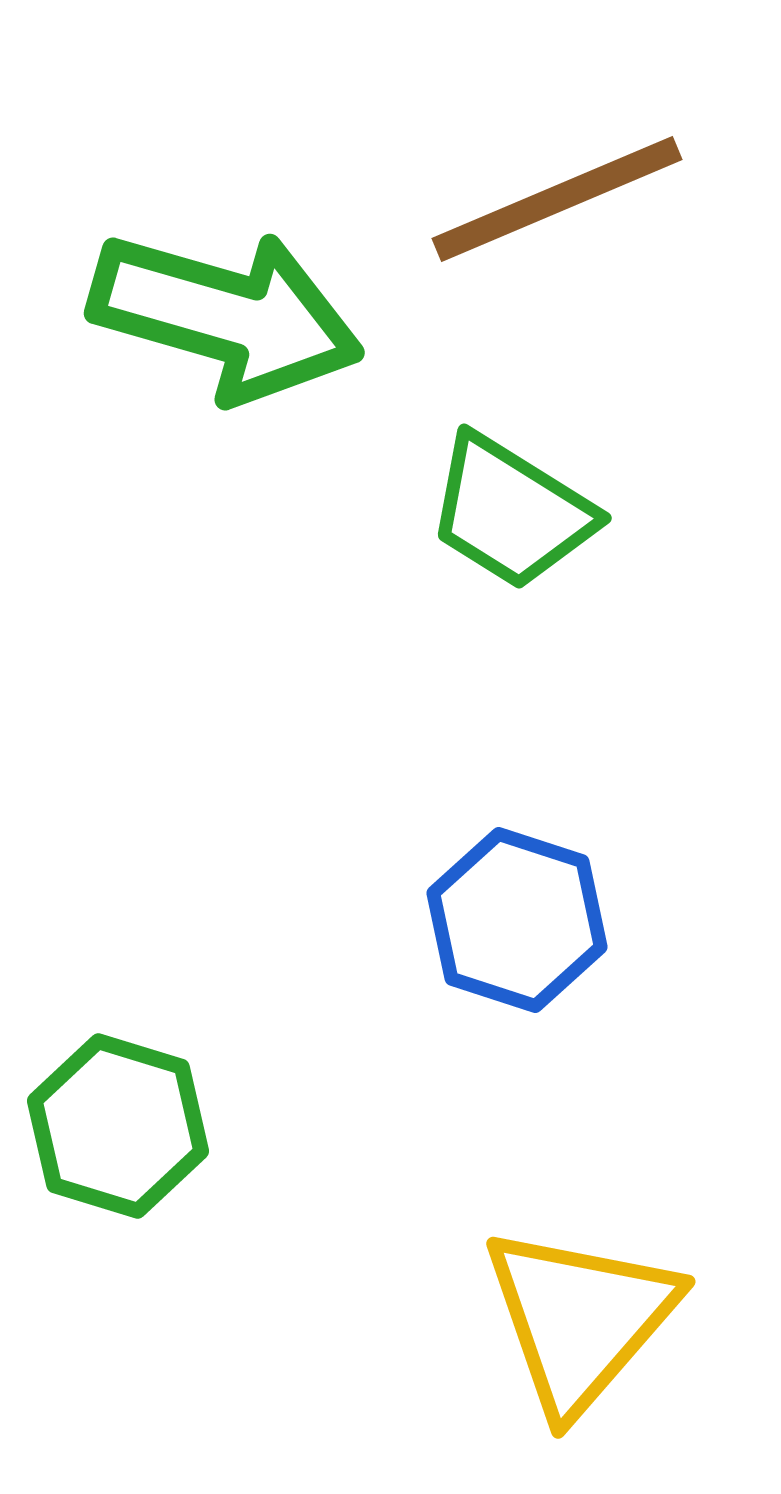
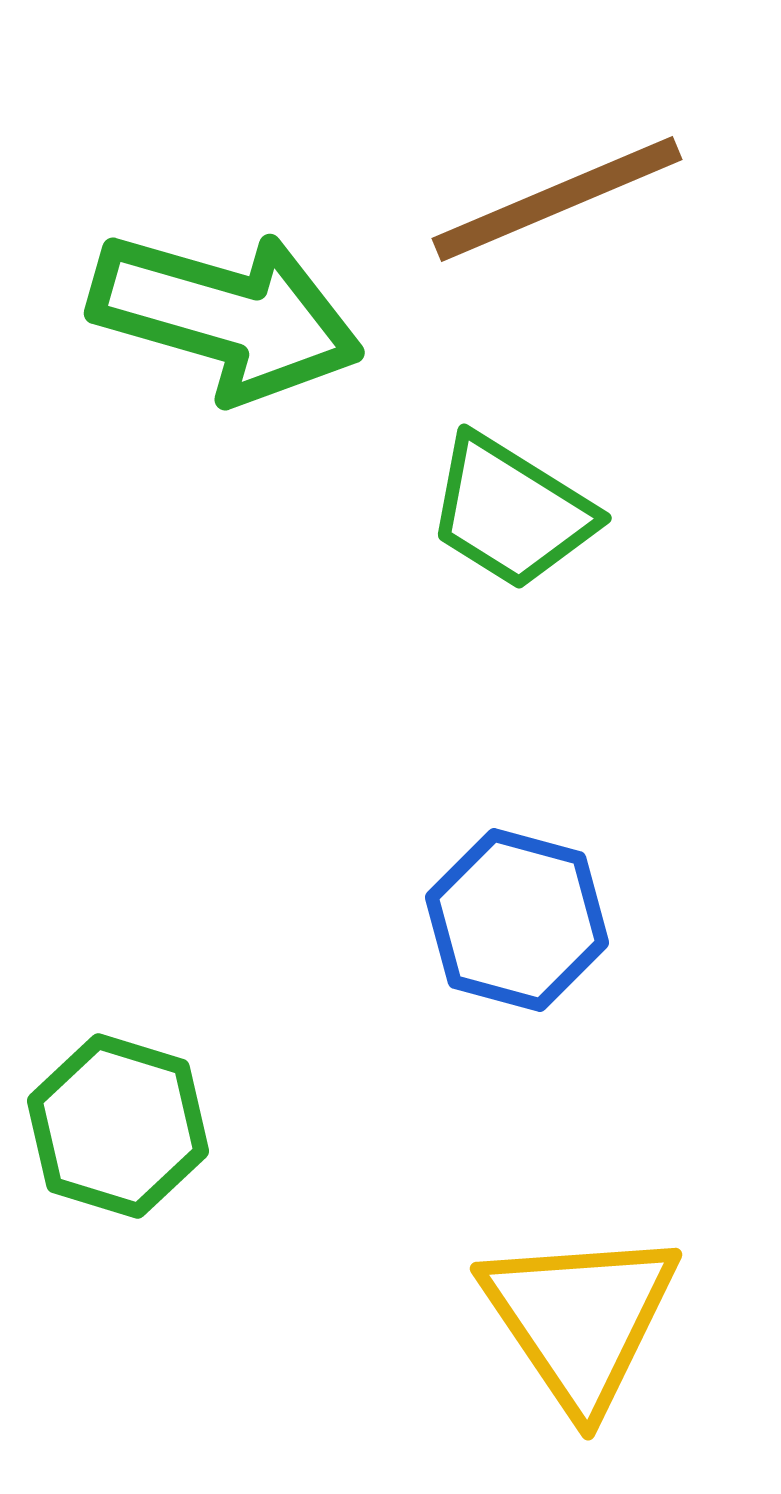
blue hexagon: rotated 3 degrees counterclockwise
yellow triangle: rotated 15 degrees counterclockwise
